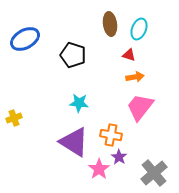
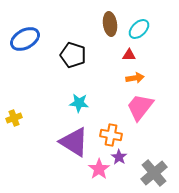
cyan ellipse: rotated 25 degrees clockwise
red triangle: rotated 16 degrees counterclockwise
orange arrow: moved 1 px down
